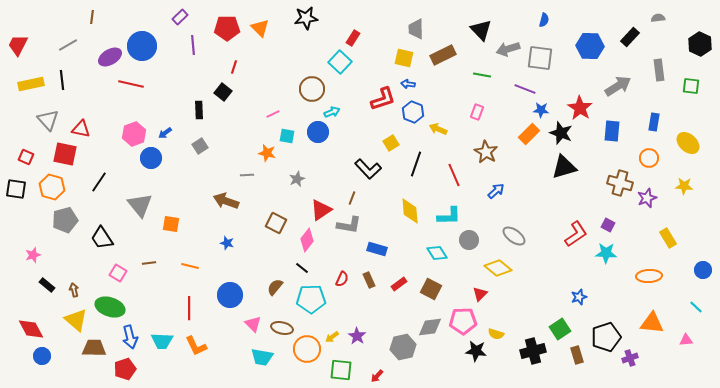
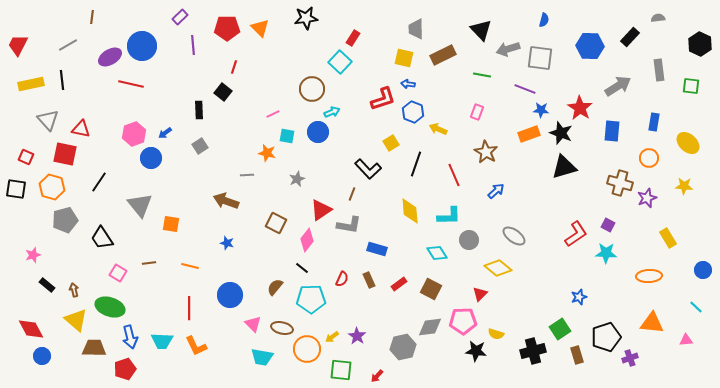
orange rectangle at (529, 134): rotated 25 degrees clockwise
brown line at (352, 198): moved 4 px up
